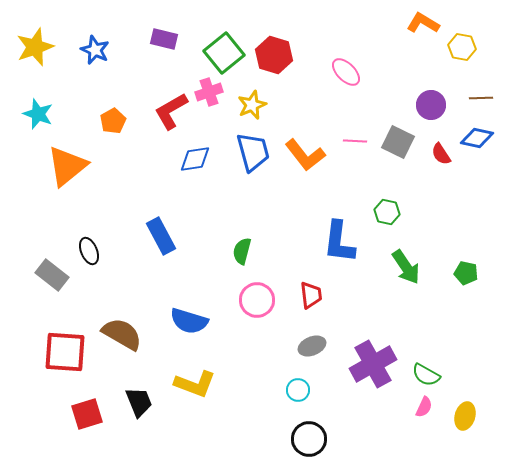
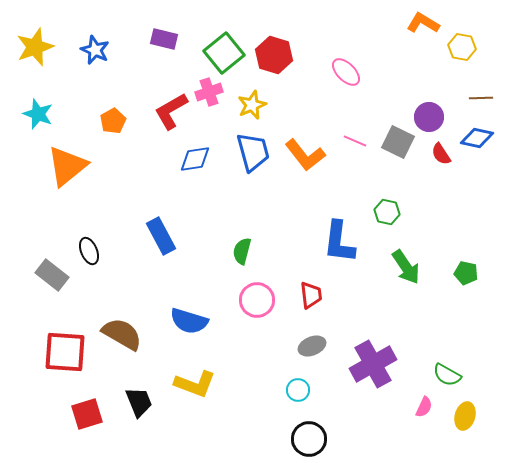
purple circle at (431, 105): moved 2 px left, 12 px down
pink line at (355, 141): rotated 20 degrees clockwise
green semicircle at (426, 375): moved 21 px right
